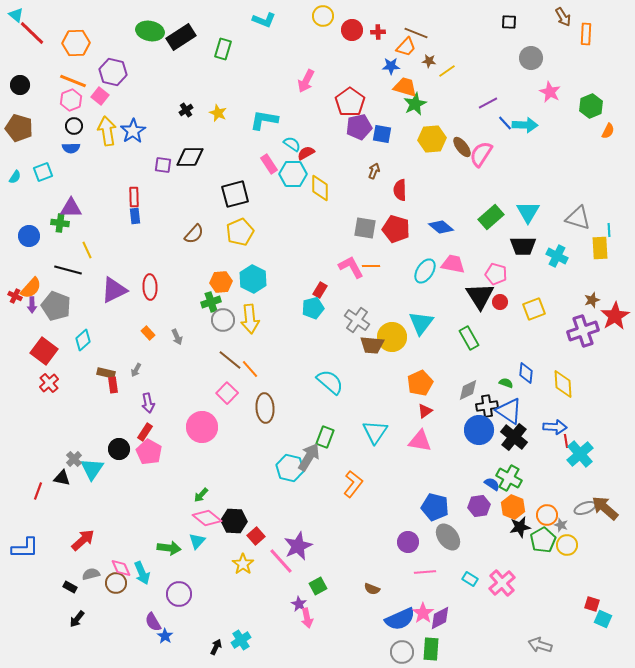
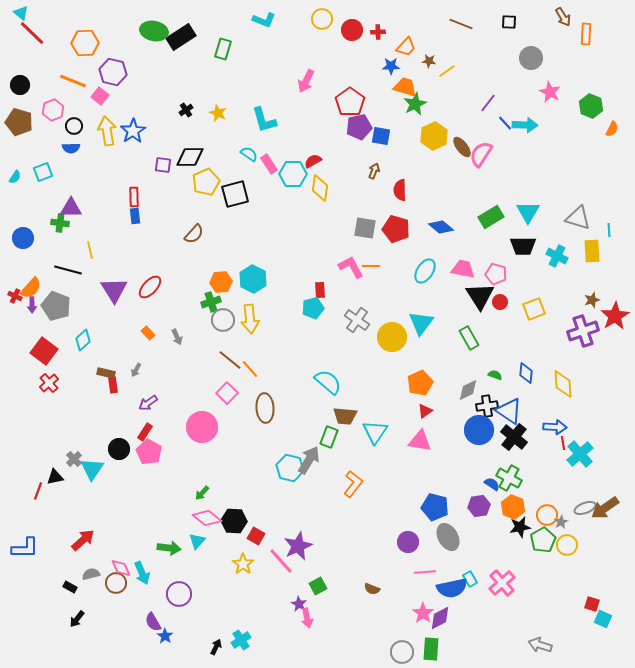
cyan triangle at (16, 15): moved 5 px right, 2 px up
yellow circle at (323, 16): moved 1 px left, 3 px down
green ellipse at (150, 31): moved 4 px right
brown line at (416, 33): moved 45 px right, 9 px up
orange hexagon at (76, 43): moved 9 px right
pink hexagon at (71, 100): moved 18 px left, 10 px down
purple line at (488, 103): rotated 24 degrees counterclockwise
green hexagon at (591, 106): rotated 15 degrees counterclockwise
cyan L-shape at (264, 120): rotated 116 degrees counterclockwise
brown pentagon at (19, 128): moved 6 px up
orange semicircle at (608, 131): moved 4 px right, 2 px up
blue square at (382, 134): moved 1 px left, 2 px down
yellow hexagon at (432, 139): moved 2 px right, 3 px up; rotated 20 degrees counterclockwise
cyan semicircle at (292, 144): moved 43 px left, 10 px down
red semicircle at (306, 153): moved 7 px right, 8 px down
yellow diamond at (320, 188): rotated 8 degrees clockwise
green rectangle at (491, 217): rotated 10 degrees clockwise
yellow pentagon at (240, 232): moved 34 px left, 50 px up
blue circle at (29, 236): moved 6 px left, 2 px down
yellow rectangle at (600, 248): moved 8 px left, 3 px down
yellow line at (87, 250): moved 3 px right; rotated 12 degrees clockwise
pink trapezoid at (453, 264): moved 10 px right, 5 px down
red ellipse at (150, 287): rotated 45 degrees clockwise
purple triangle at (114, 290): rotated 36 degrees counterclockwise
red rectangle at (320, 290): rotated 35 degrees counterclockwise
brown trapezoid at (372, 345): moved 27 px left, 71 px down
cyan semicircle at (330, 382): moved 2 px left
green semicircle at (506, 383): moved 11 px left, 8 px up
purple arrow at (148, 403): rotated 66 degrees clockwise
green rectangle at (325, 437): moved 4 px right
red line at (566, 441): moved 3 px left, 2 px down
gray arrow at (309, 457): moved 3 px down
black triangle at (62, 478): moved 7 px left, 1 px up; rotated 24 degrees counterclockwise
green arrow at (201, 495): moved 1 px right, 2 px up
brown arrow at (605, 508): rotated 76 degrees counterclockwise
gray star at (561, 525): moved 3 px up; rotated 24 degrees clockwise
red square at (256, 536): rotated 18 degrees counterclockwise
gray ellipse at (448, 537): rotated 8 degrees clockwise
cyan rectangle at (470, 579): rotated 28 degrees clockwise
blue semicircle at (400, 619): moved 52 px right, 31 px up; rotated 12 degrees clockwise
